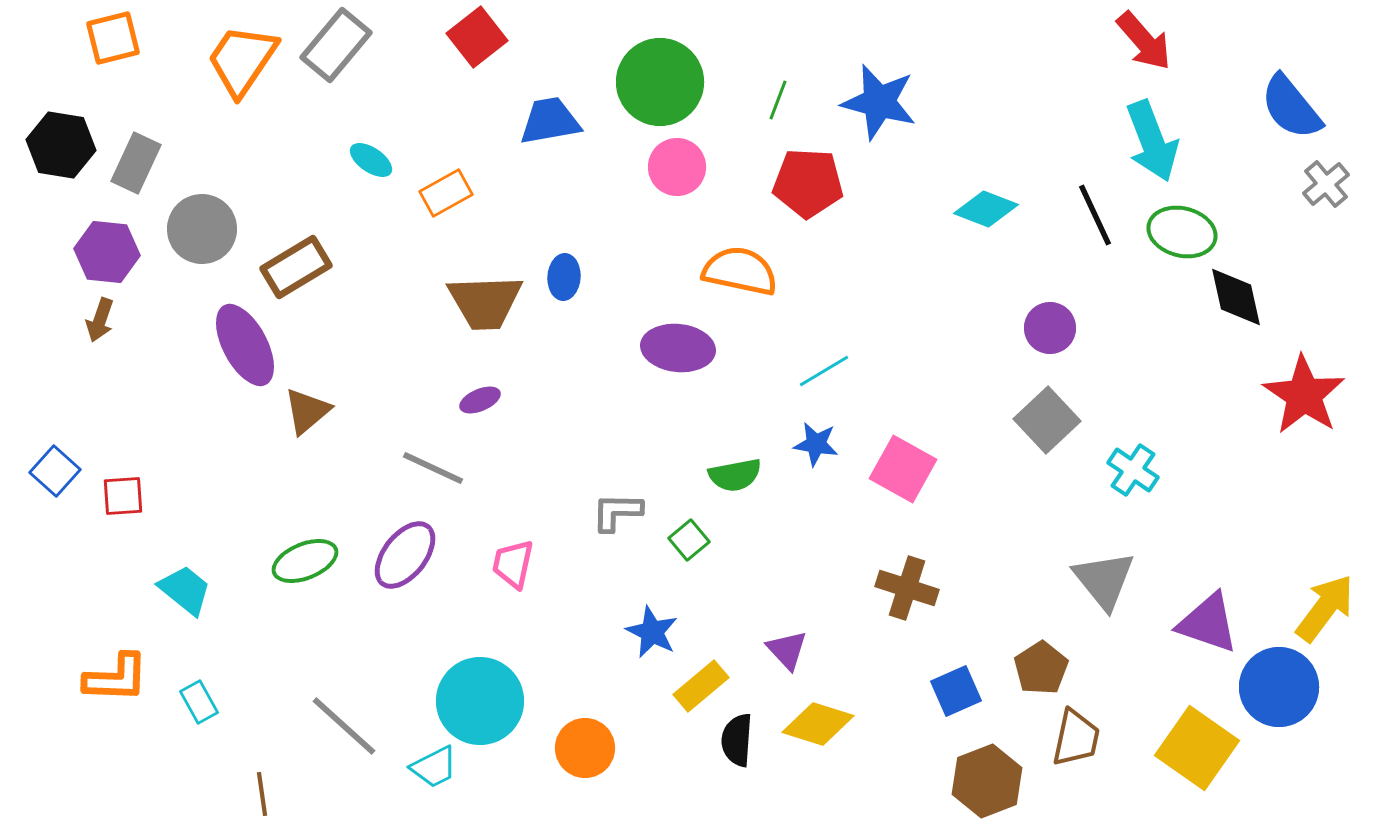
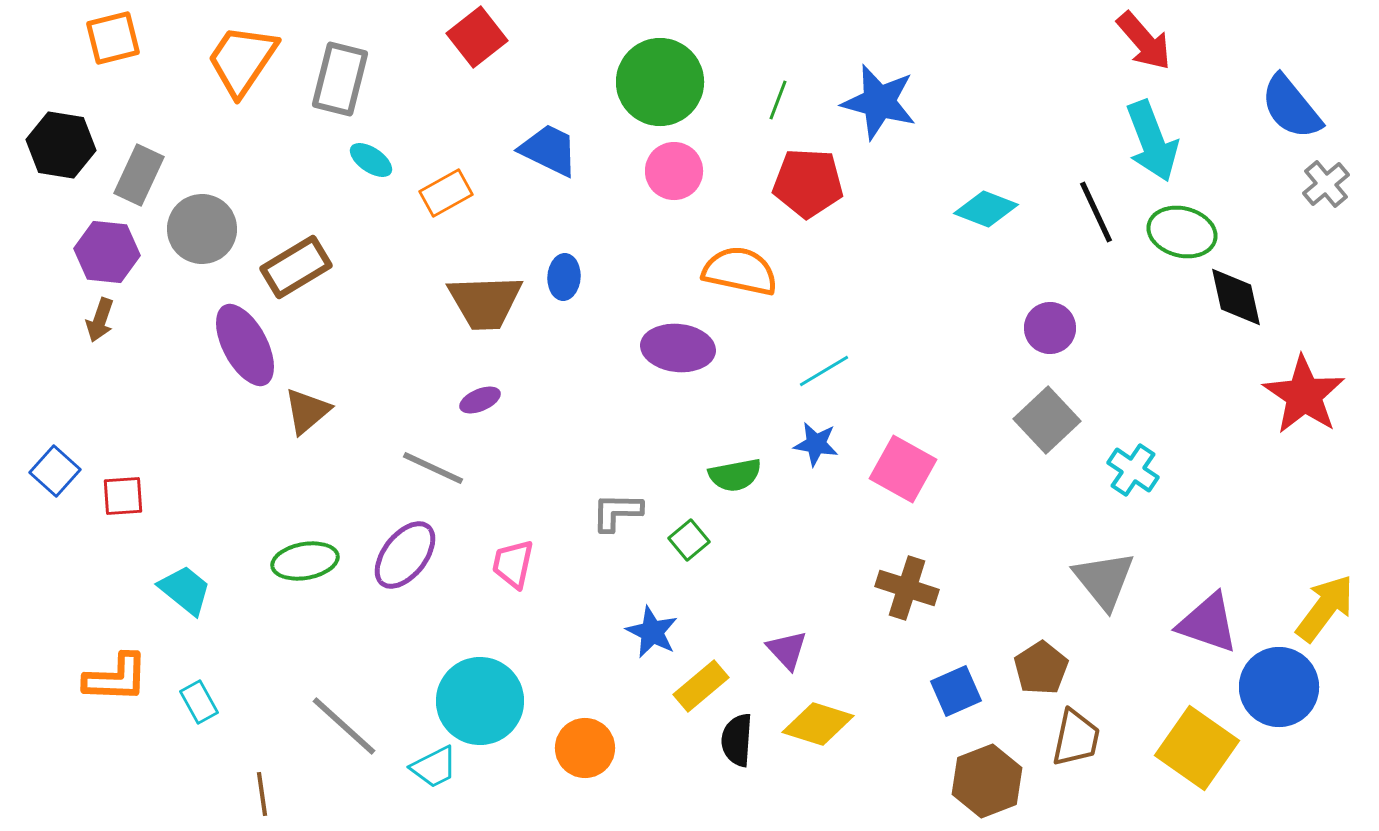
gray rectangle at (336, 45): moved 4 px right, 34 px down; rotated 26 degrees counterclockwise
blue trapezoid at (550, 121): moved 1 px left, 29 px down; rotated 36 degrees clockwise
gray rectangle at (136, 163): moved 3 px right, 12 px down
pink circle at (677, 167): moved 3 px left, 4 px down
black line at (1095, 215): moved 1 px right, 3 px up
green ellipse at (305, 561): rotated 12 degrees clockwise
